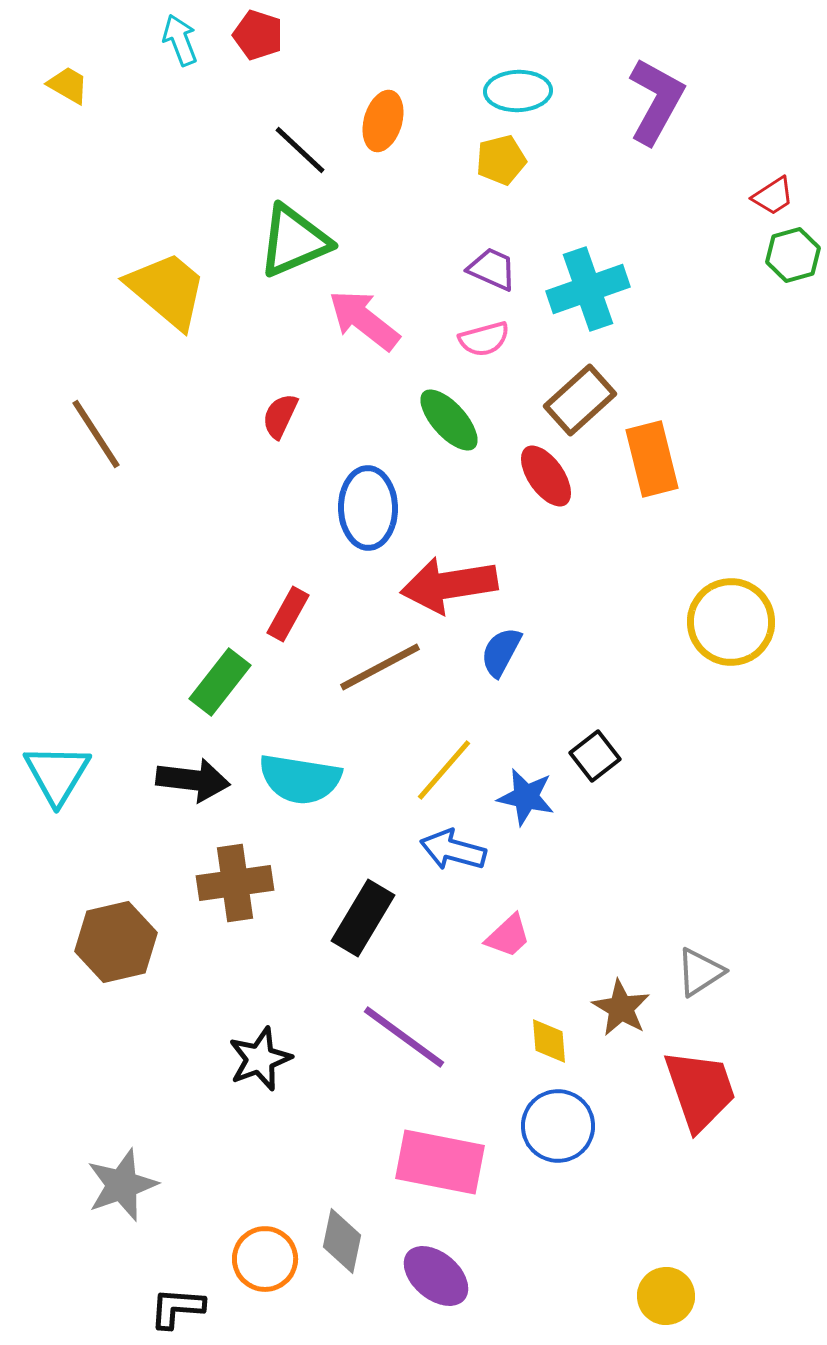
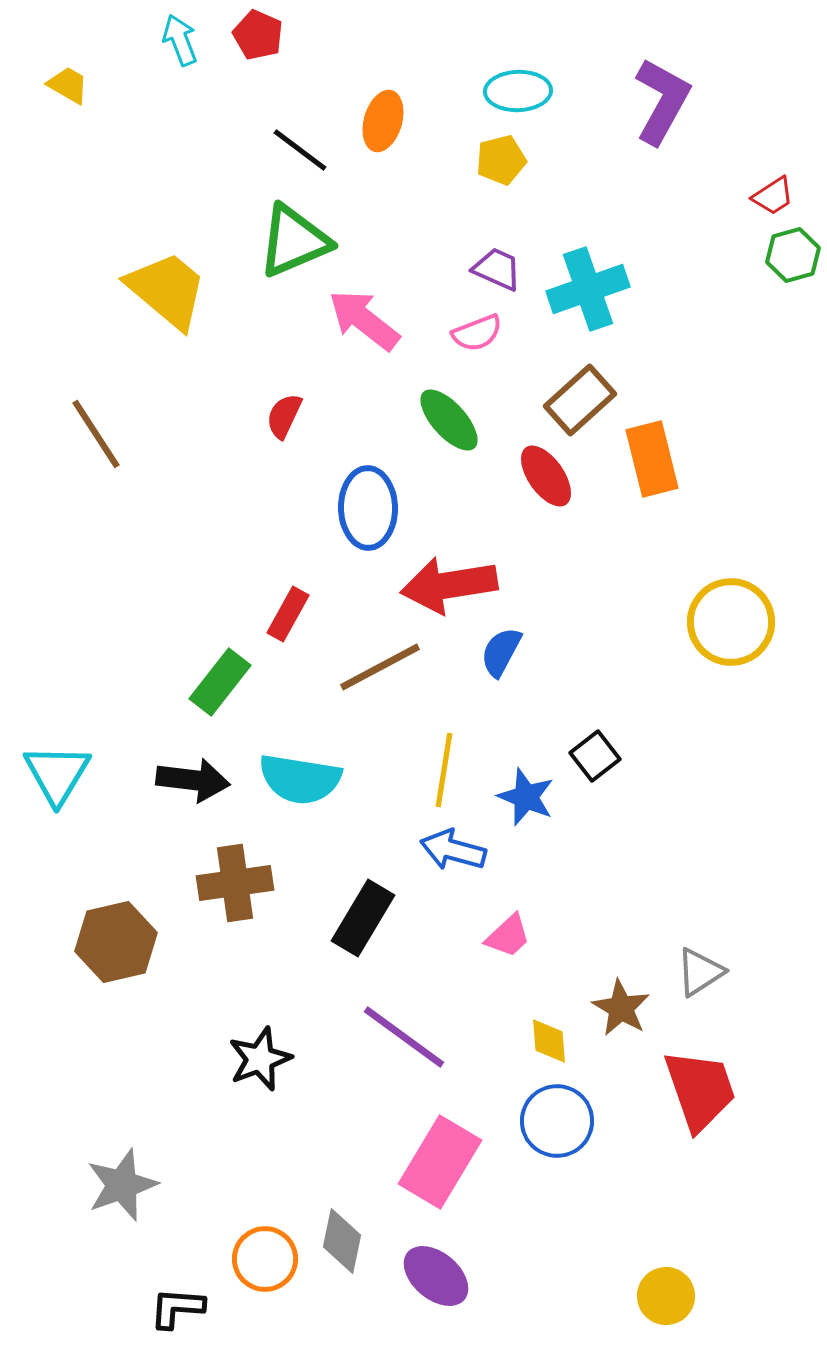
red pentagon at (258, 35): rotated 6 degrees clockwise
purple L-shape at (656, 101): moved 6 px right
black line at (300, 150): rotated 6 degrees counterclockwise
purple trapezoid at (492, 269): moved 5 px right
pink semicircle at (484, 339): moved 7 px left, 6 px up; rotated 6 degrees counterclockwise
red semicircle at (280, 416): moved 4 px right
yellow line at (444, 770): rotated 32 degrees counterclockwise
blue star at (526, 797): rotated 10 degrees clockwise
blue circle at (558, 1126): moved 1 px left, 5 px up
pink rectangle at (440, 1162): rotated 70 degrees counterclockwise
